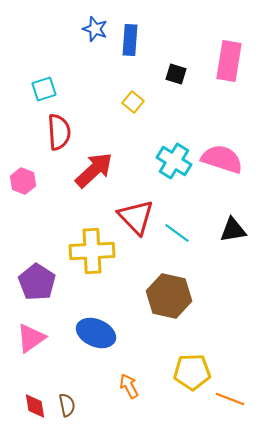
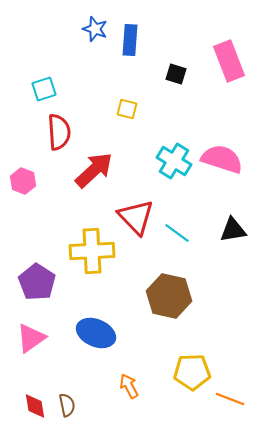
pink rectangle: rotated 30 degrees counterclockwise
yellow square: moved 6 px left, 7 px down; rotated 25 degrees counterclockwise
